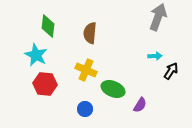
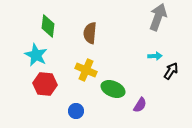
blue circle: moved 9 px left, 2 px down
